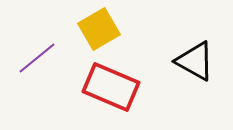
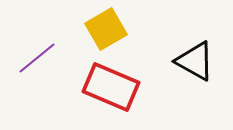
yellow square: moved 7 px right
